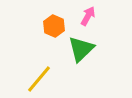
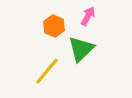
yellow line: moved 8 px right, 8 px up
